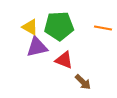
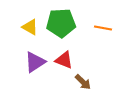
green pentagon: moved 2 px right, 3 px up
purple triangle: moved 2 px left, 15 px down; rotated 20 degrees counterclockwise
